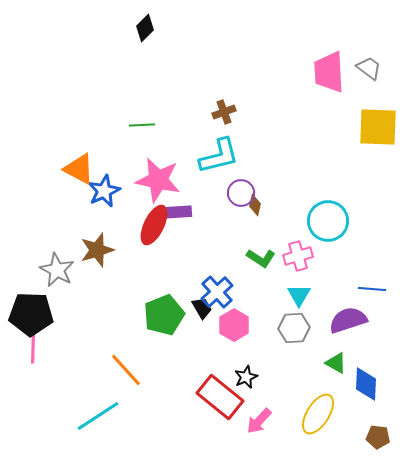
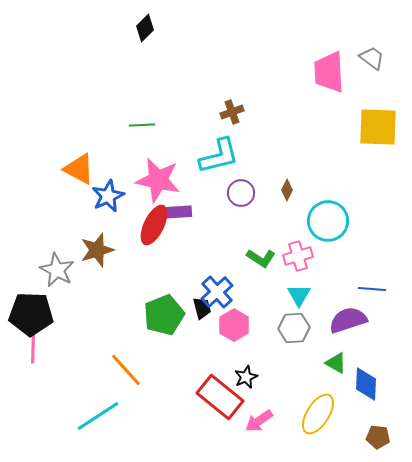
gray trapezoid: moved 3 px right, 10 px up
brown cross: moved 8 px right
blue star: moved 4 px right, 5 px down
brown diamond: moved 32 px right, 15 px up; rotated 15 degrees clockwise
black trapezoid: rotated 15 degrees clockwise
pink arrow: rotated 12 degrees clockwise
